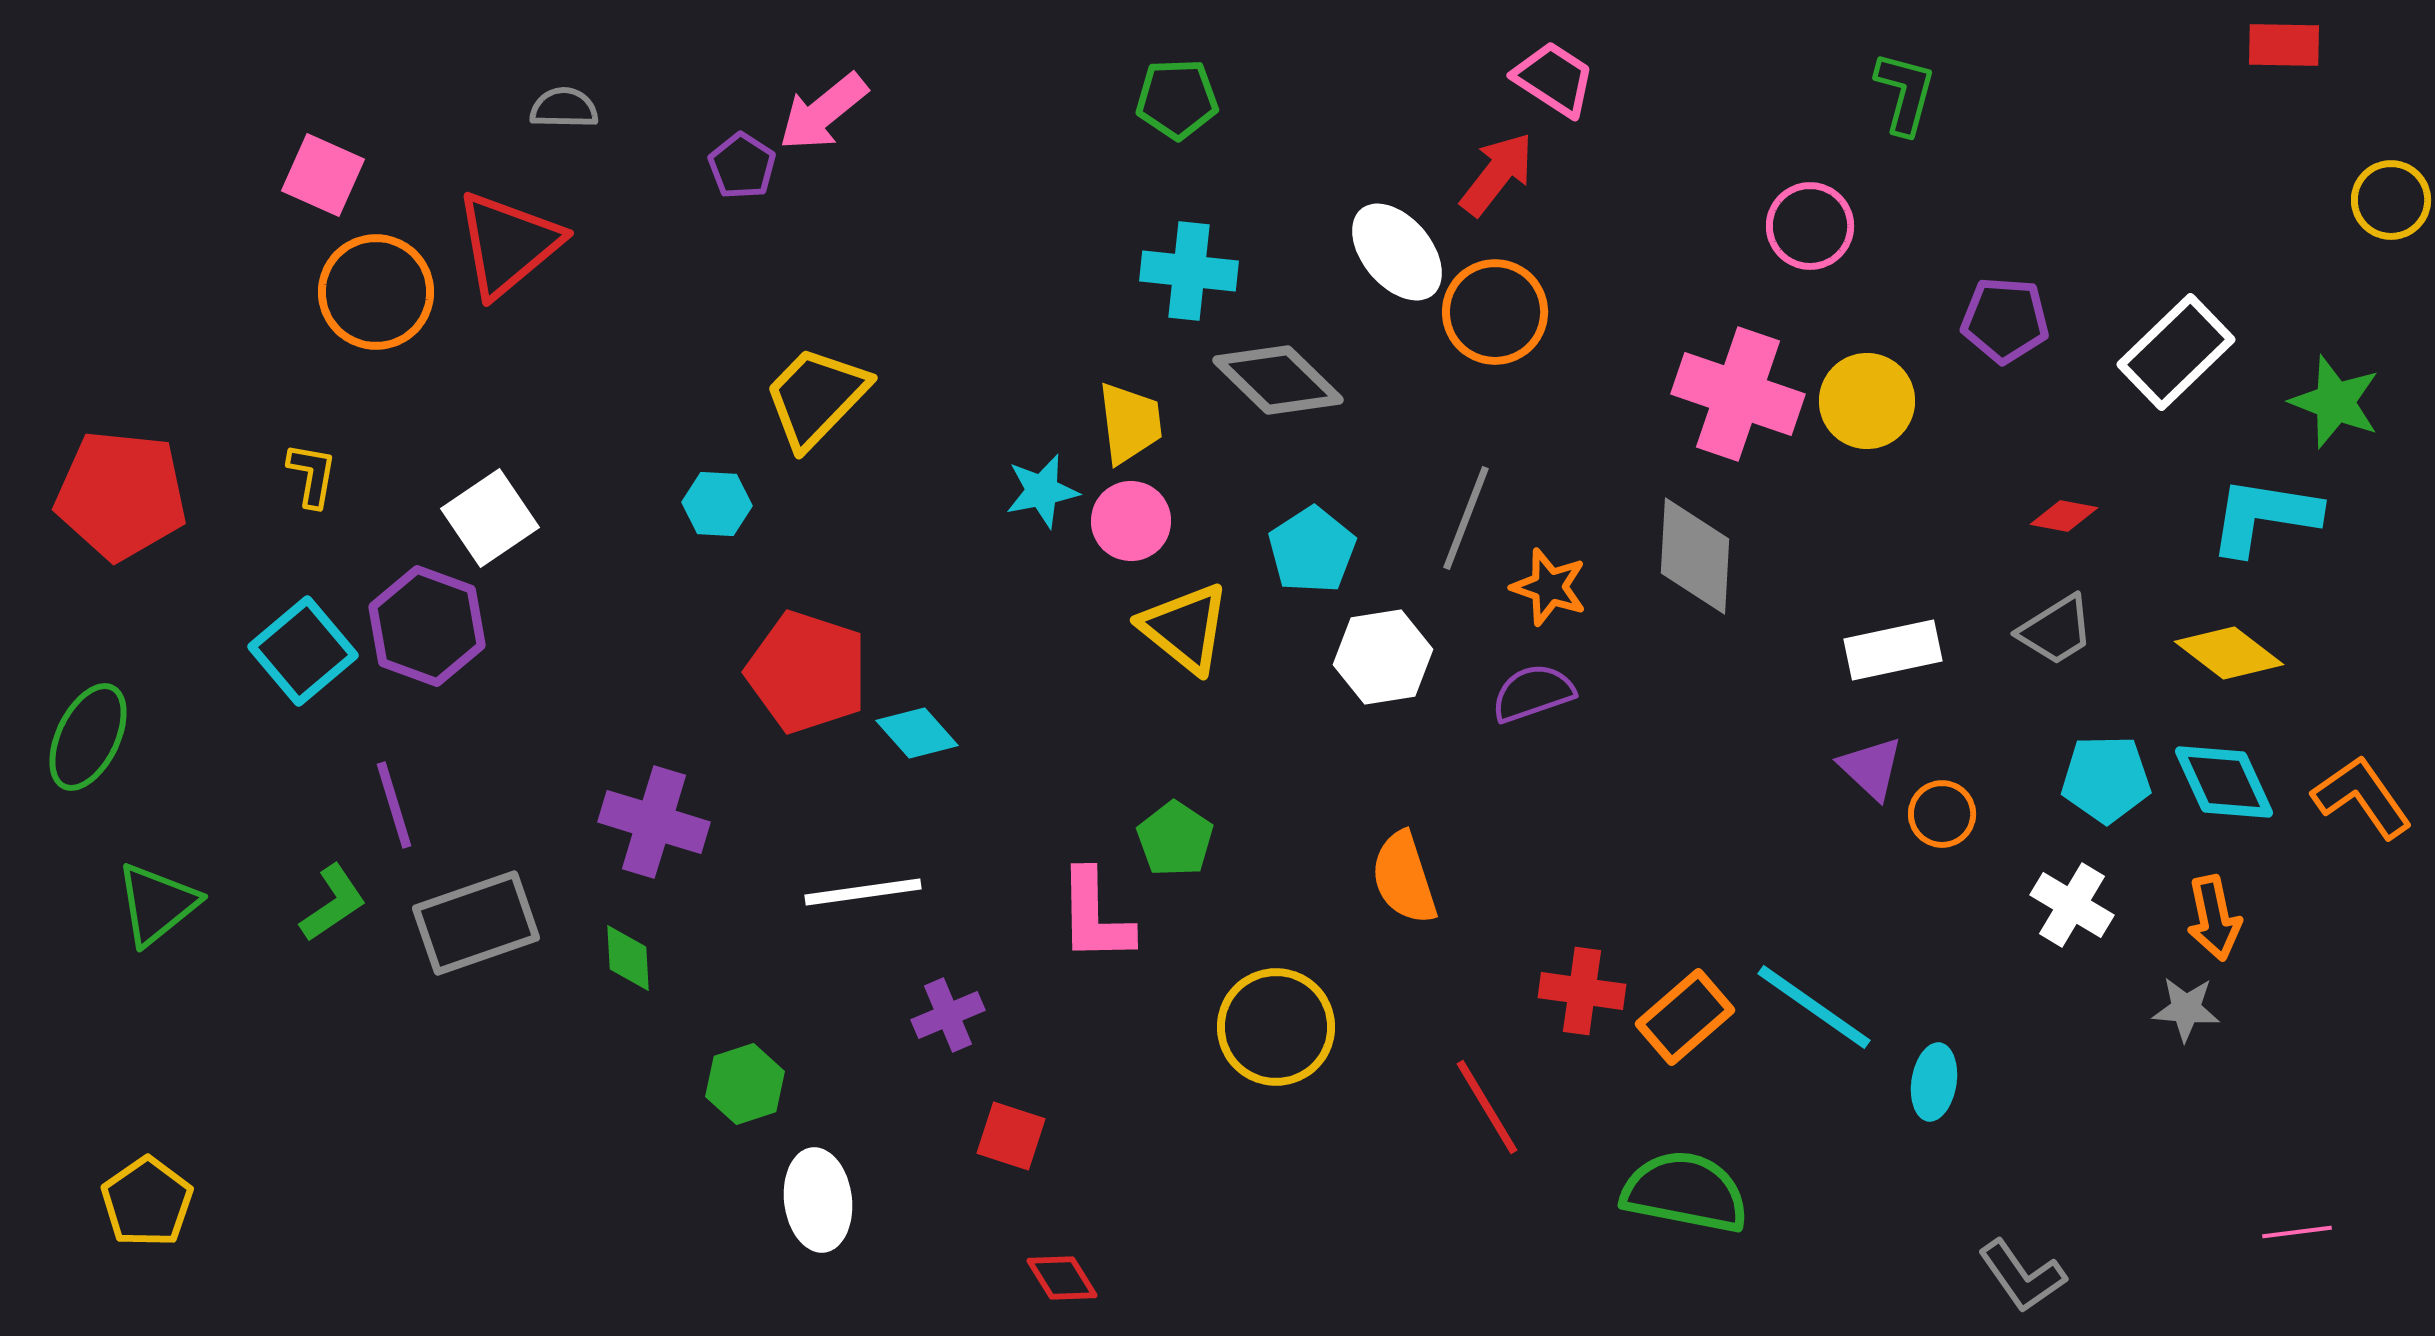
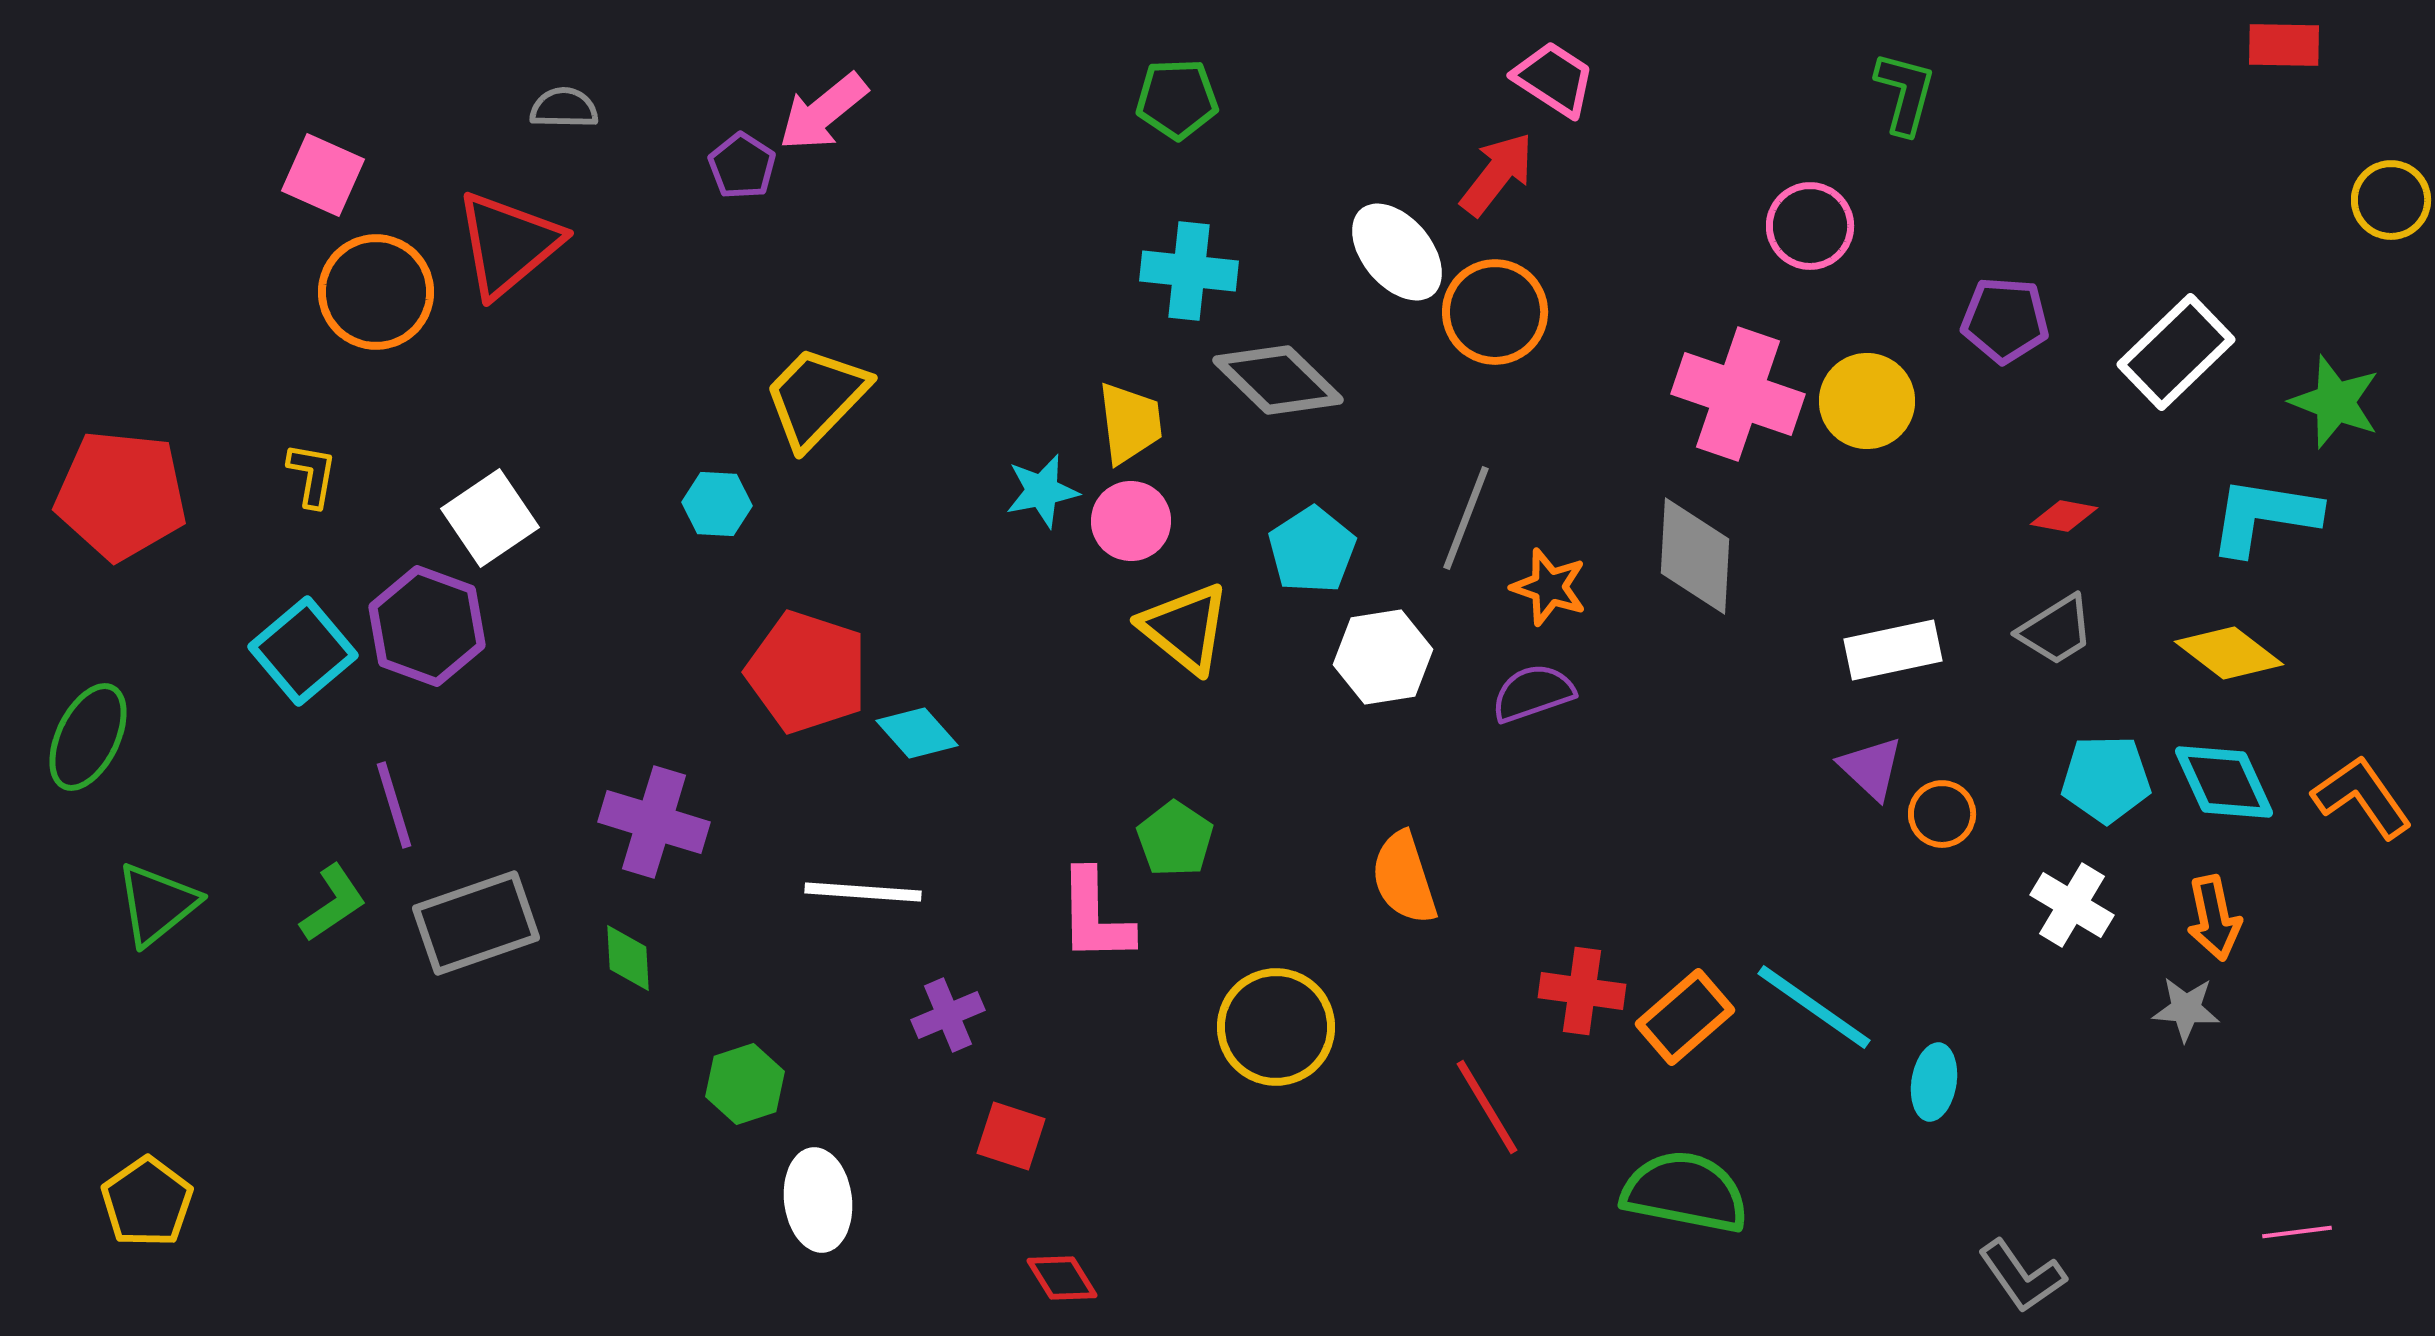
white line at (863, 892): rotated 12 degrees clockwise
